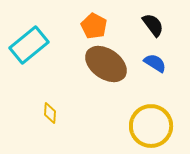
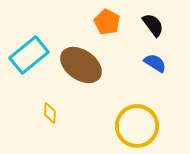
orange pentagon: moved 13 px right, 4 px up
cyan rectangle: moved 10 px down
brown ellipse: moved 25 px left, 1 px down
yellow circle: moved 14 px left
